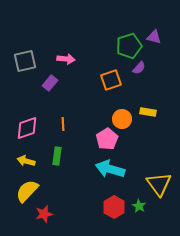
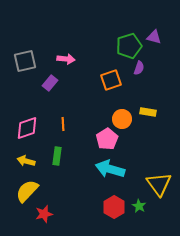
purple semicircle: rotated 24 degrees counterclockwise
